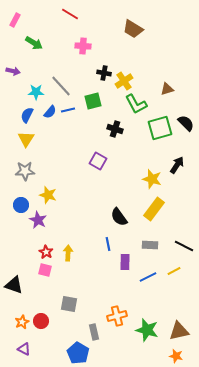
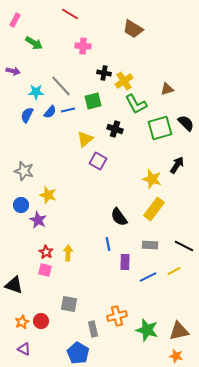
yellow triangle at (26, 139): moved 59 px right; rotated 18 degrees clockwise
gray star at (25, 171): moved 1 px left; rotated 18 degrees clockwise
gray rectangle at (94, 332): moved 1 px left, 3 px up
